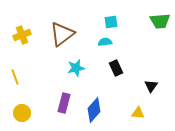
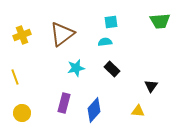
black rectangle: moved 4 px left, 1 px down; rotated 21 degrees counterclockwise
yellow triangle: moved 2 px up
